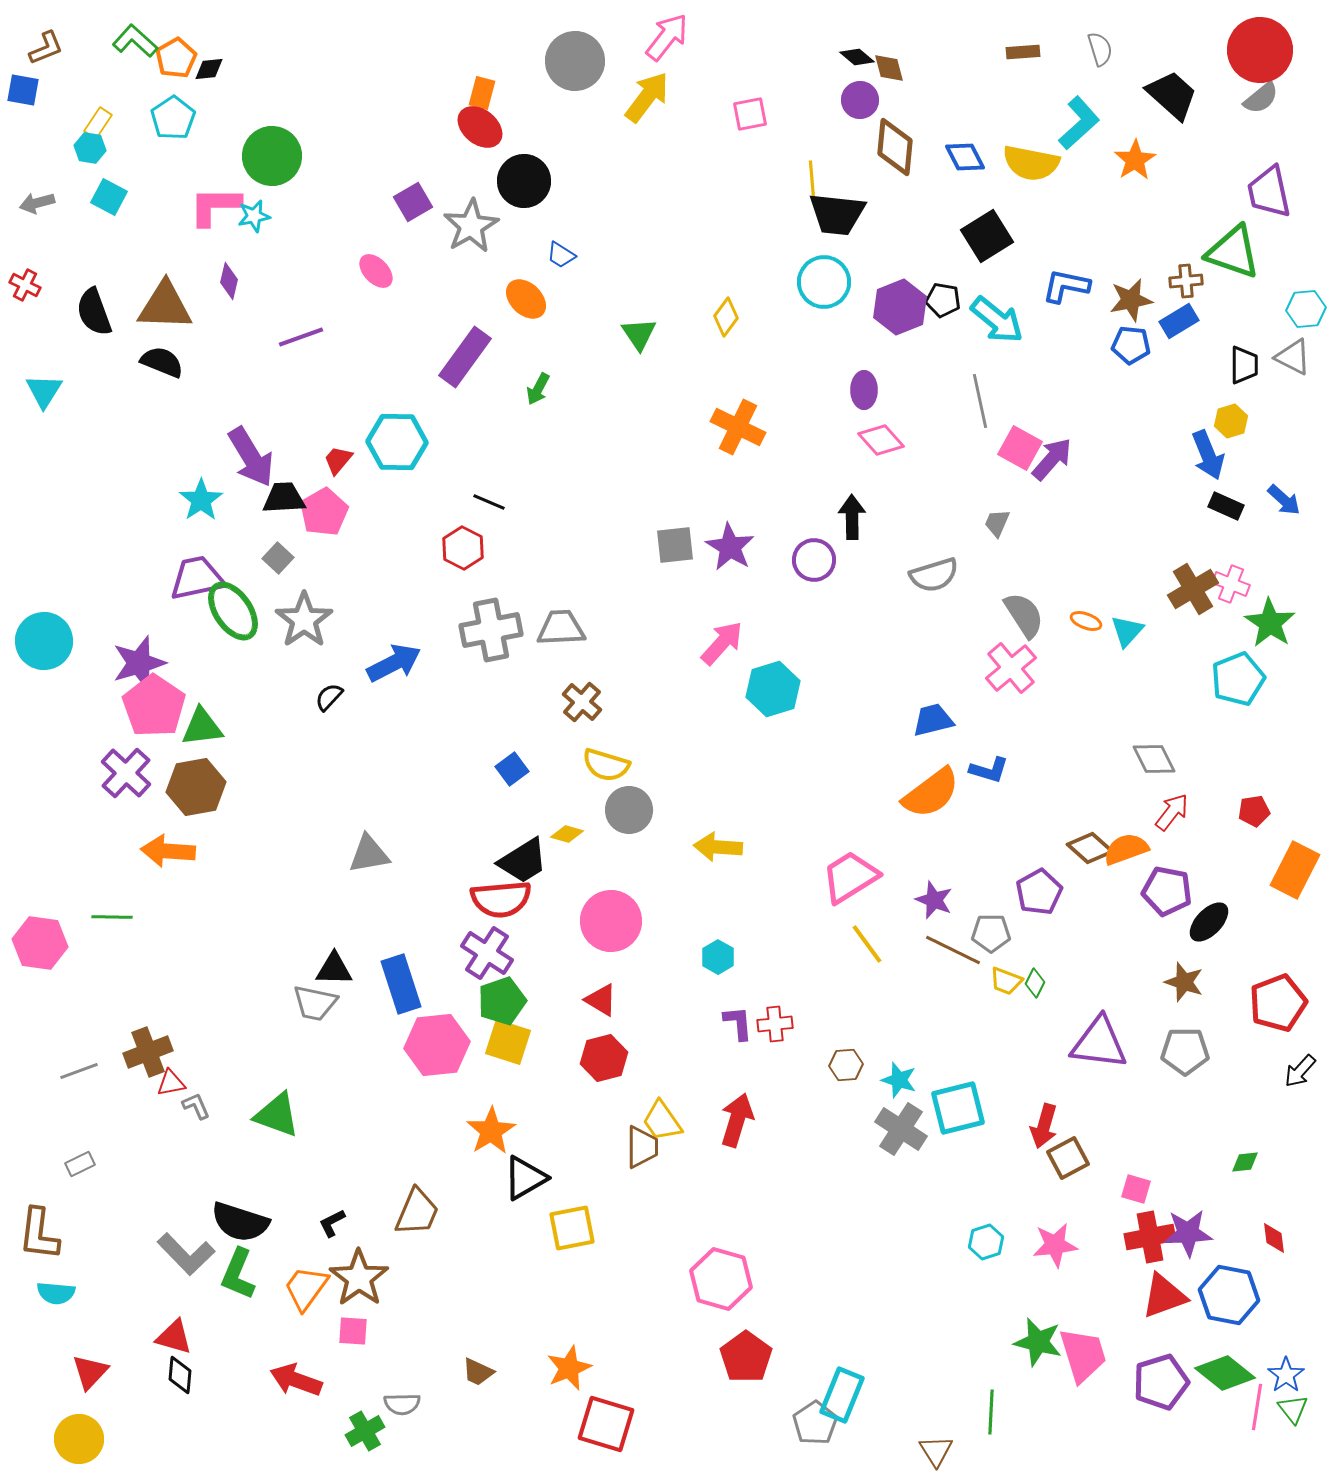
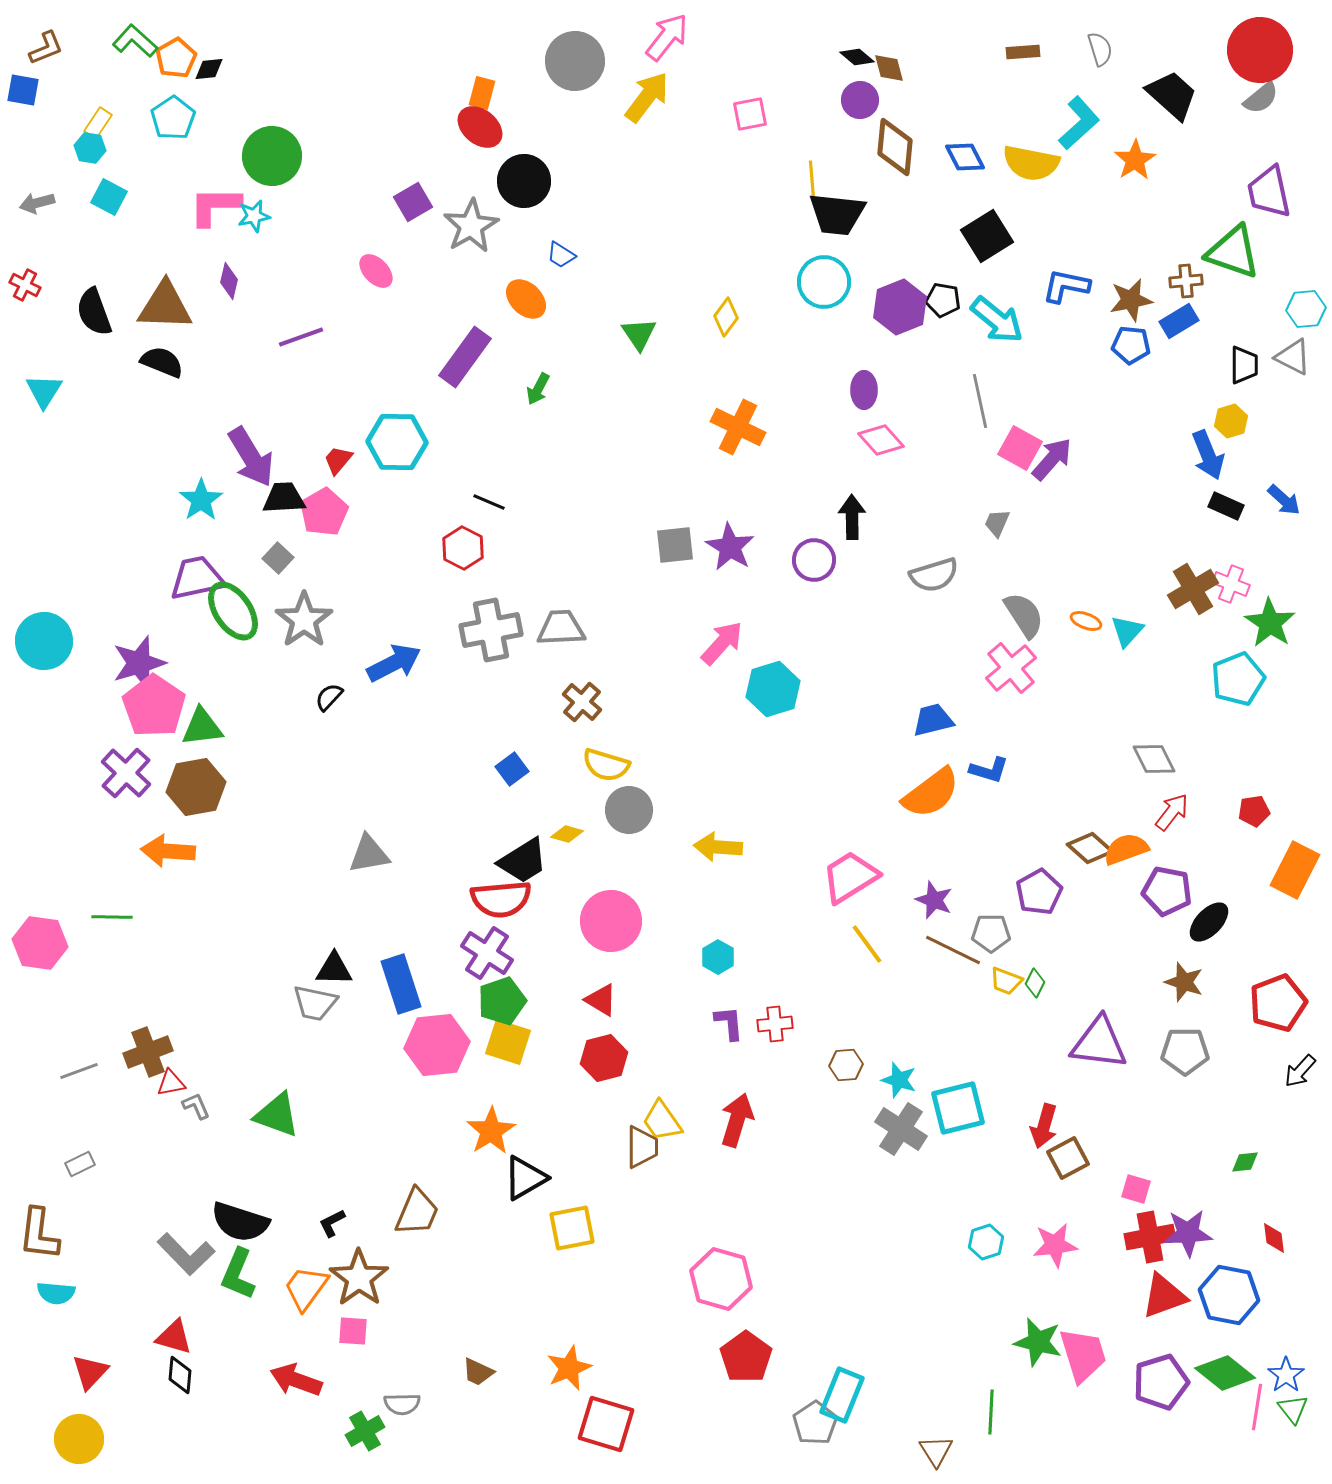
purple L-shape at (738, 1023): moved 9 px left
